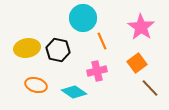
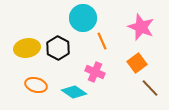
pink star: rotated 12 degrees counterclockwise
black hexagon: moved 2 px up; rotated 15 degrees clockwise
pink cross: moved 2 px left, 1 px down; rotated 36 degrees clockwise
